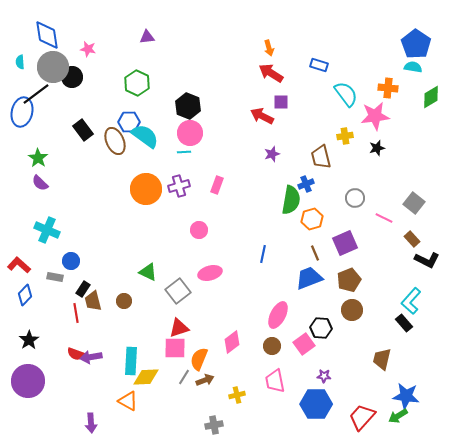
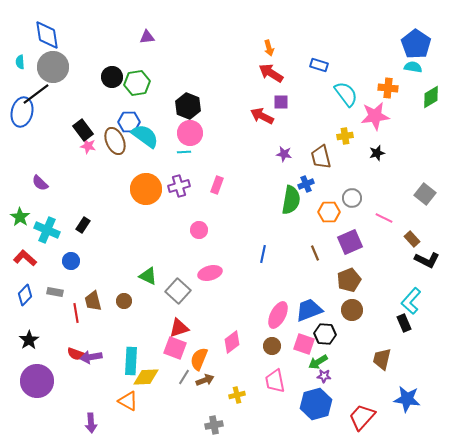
pink star at (88, 49): moved 97 px down
black circle at (72, 77): moved 40 px right
green hexagon at (137, 83): rotated 25 degrees clockwise
black star at (377, 148): moved 5 px down
purple star at (272, 154): moved 12 px right; rotated 28 degrees clockwise
green star at (38, 158): moved 18 px left, 59 px down
gray circle at (355, 198): moved 3 px left
gray square at (414, 203): moved 11 px right, 9 px up
orange hexagon at (312, 219): moved 17 px right, 7 px up; rotated 15 degrees clockwise
purple square at (345, 243): moved 5 px right, 1 px up
red L-shape at (19, 265): moved 6 px right, 7 px up
green triangle at (148, 272): moved 4 px down
gray rectangle at (55, 277): moved 15 px down
blue trapezoid at (309, 278): moved 32 px down
black rectangle at (83, 289): moved 64 px up
gray square at (178, 291): rotated 10 degrees counterclockwise
black rectangle at (404, 323): rotated 18 degrees clockwise
black hexagon at (321, 328): moved 4 px right, 6 px down
pink square at (304, 344): rotated 35 degrees counterclockwise
pink square at (175, 348): rotated 20 degrees clockwise
purple circle at (28, 381): moved 9 px right
blue star at (406, 396): moved 1 px right, 3 px down
blue hexagon at (316, 404): rotated 16 degrees counterclockwise
green arrow at (398, 416): moved 80 px left, 54 px up
